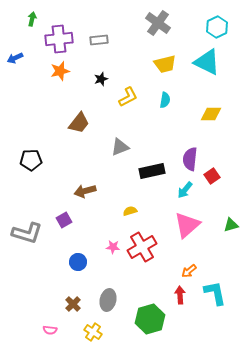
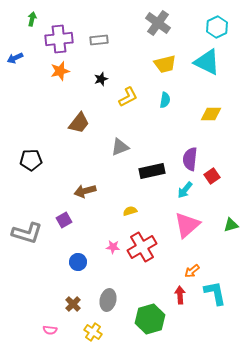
orange arrow: moved 3 px right
